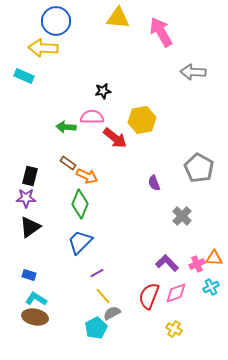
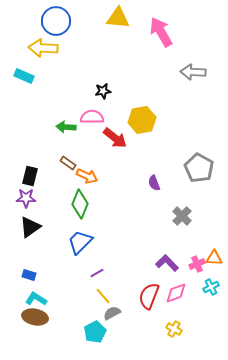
cyan pentagon: moved 1 px left, 4 px down
